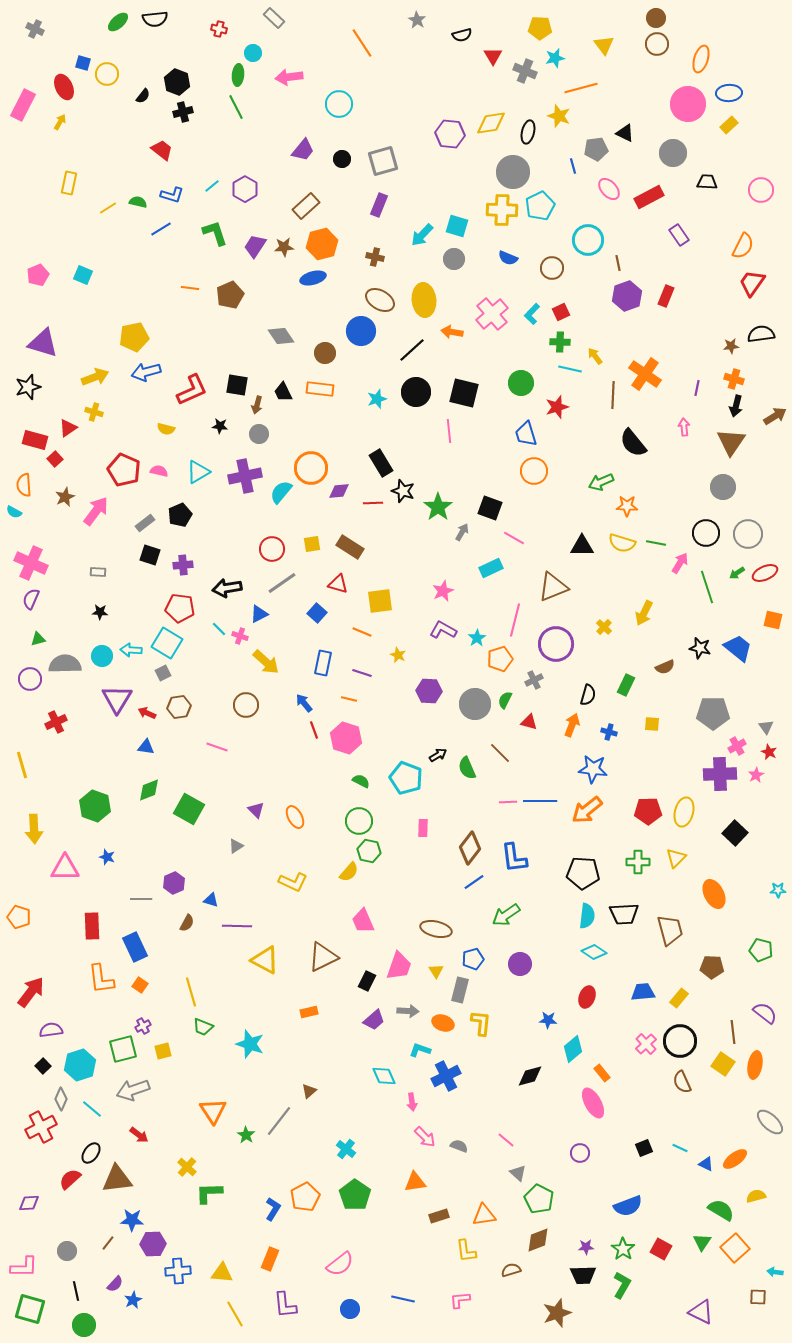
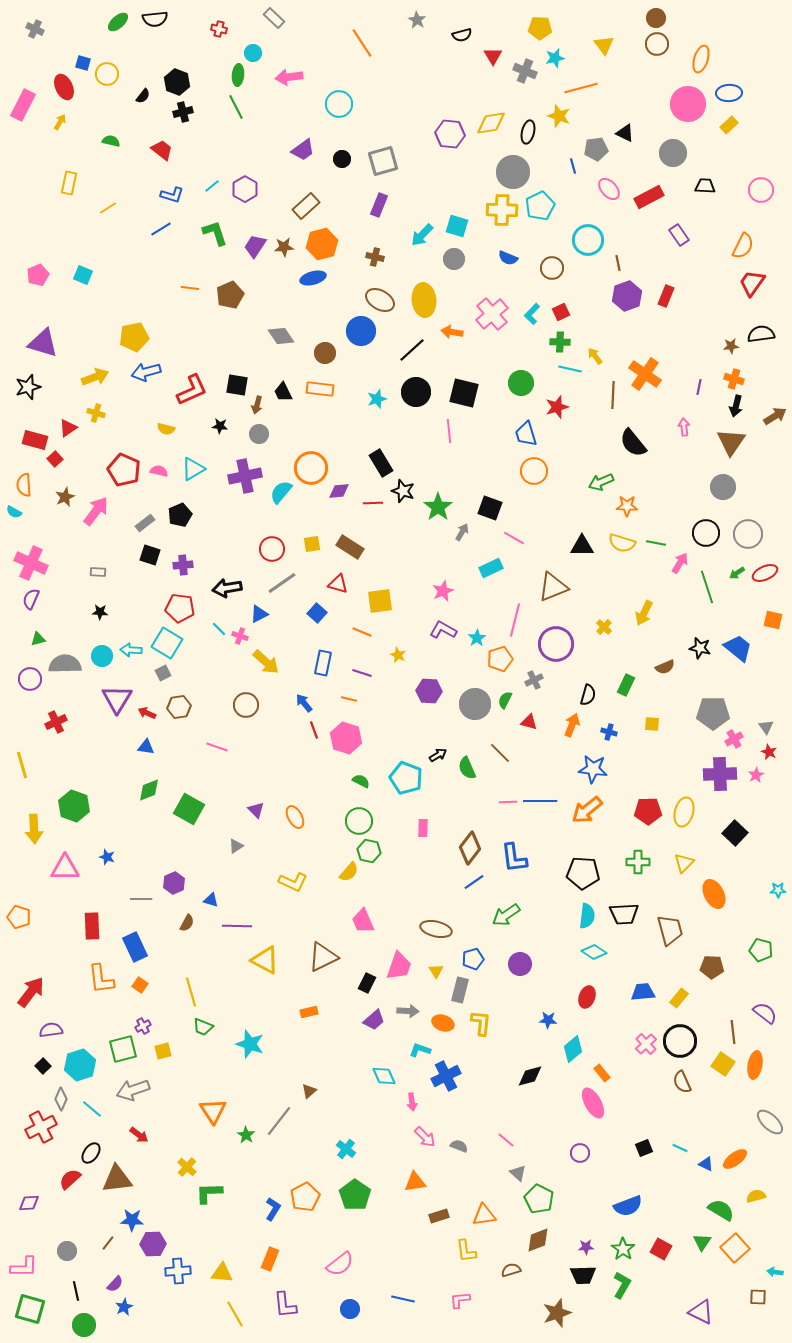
purple trapezoid at (303, 150): rotated 15 degrees clockwise
black trapezoid at (707, 182): moved 2 px left, 4 px down
green semicircle at (138, 202): moved 27 px left, 61 px up
purple line at (697, 388): moved 2 px right, 1 px up
yellow cross at (94, 412): moved 2 px right, 1 px down
cyan triangle at (198, 472): moved 5 px left, 3 px up
pink cross at (737, 746): moved 3 px left, 7 px up
green hexagon at (95, 806): moved 21 px left
yellow triangle at (676, 858): moved 8 px right, 5 px down
black rectangle at (367, 981): moved 2 px down
blue star at (133, 1300): moved 9 px left, 7 px down
